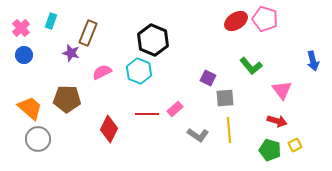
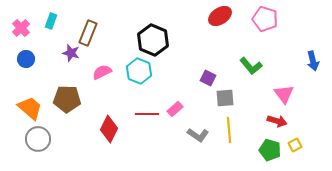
red ellipse: moved 16 px left, 5 px up
blue circle: moved 2 px right, 4 px down
pink triangle: moved 2 px right, 4 px down
